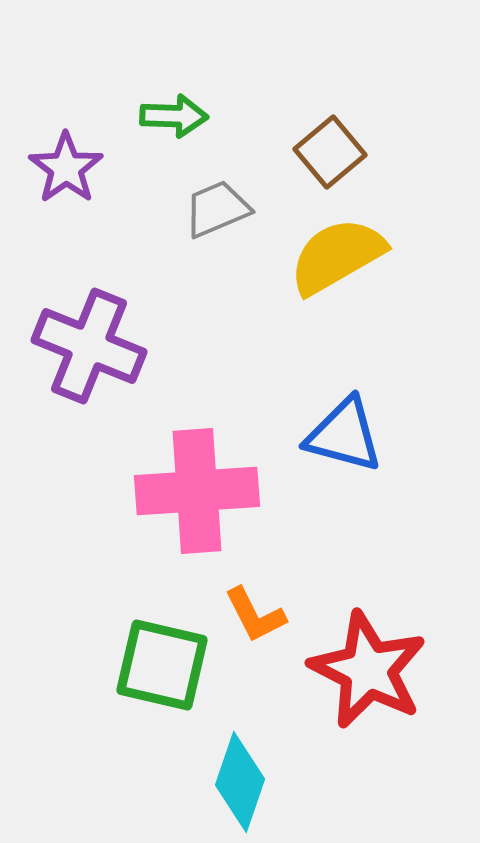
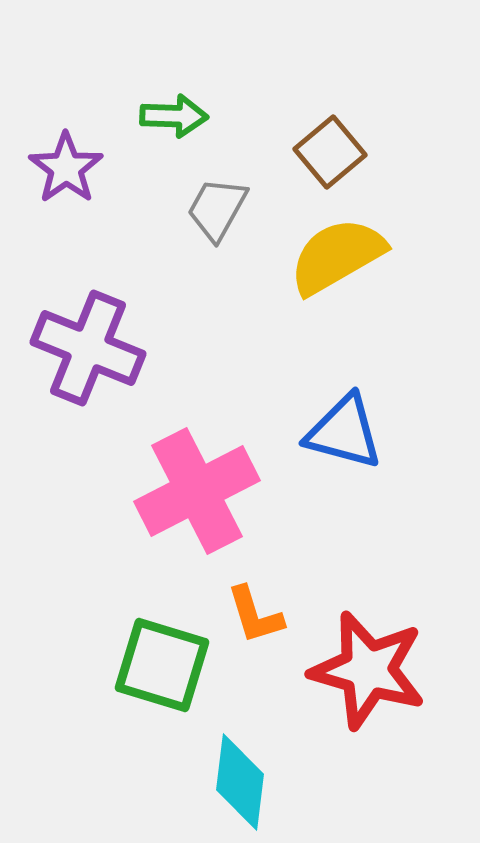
gray trapezoid: rotated 38 degrees counterclockwise
purple cross: moved 1 px left, 2 px down
blue triangle: moved 3 px up
pink cross: rotated 23 degrees counterclockwise
orange L-shape: rotated 10 degrees clockwise
green square: rotated 4 degrees clockwise
red star: rotated 11 degrees counterclockwise
cyan diamond: rotated 12 degrees counterclockwise
